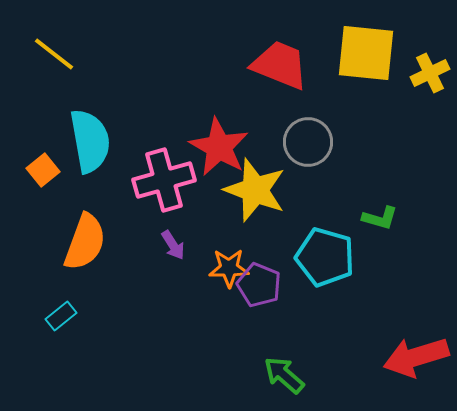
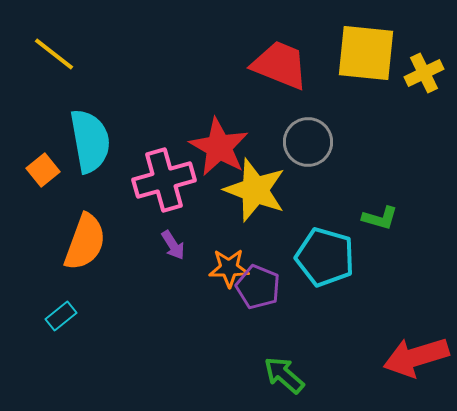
yellow cross: moved 6 px left
purple pentagon: moved 1 px left, 2 px down
